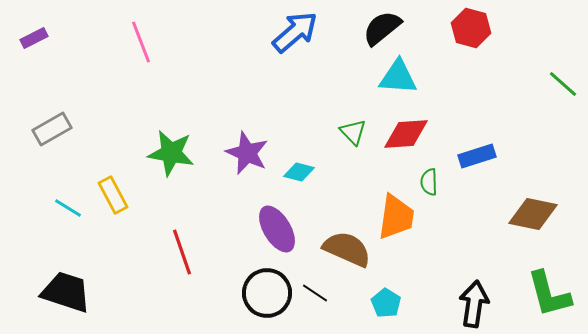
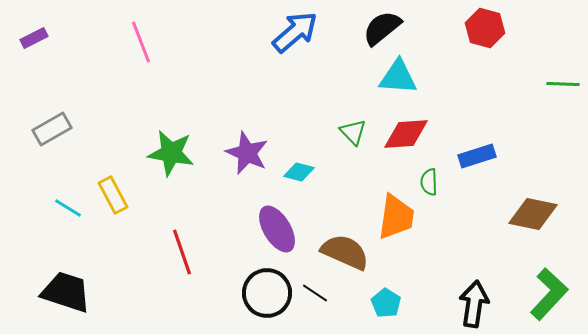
red hexagon: moved 14 px right
green line: rotated 40 degrees counterclockwise
brown semicircle: moved 2 px left, 3 px down
green L-shape: rotated 122 degrees counterclockwise
